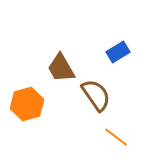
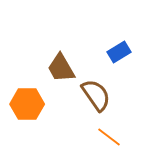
blue rectangle: moved 1 px right
orange hexagon: rotated 16 degrees clockwise
orange line: moved 7 px left
